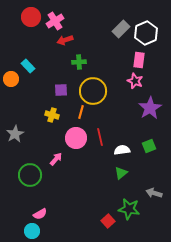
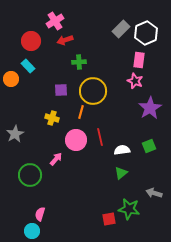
red circle: moved 24 px down
yellow cross: moved 3 px down
pink circle: moved 2 px down
pink semicircle: rotated 136 degrees clockwise
red square: moved 1 px right, 2 px up; rotated 32 degrees clockwise
